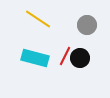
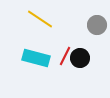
yellow line: moved 2 px right
gray circle: moved 10 px right
cyan rectangle: moved 1 px right
